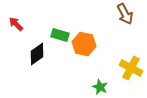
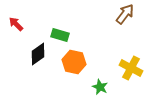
brown arrow: rotated 115 degrees counterclockwise
orange hexagon: moved 10 px left, 18 px down
black diamond: moved 1 px right
